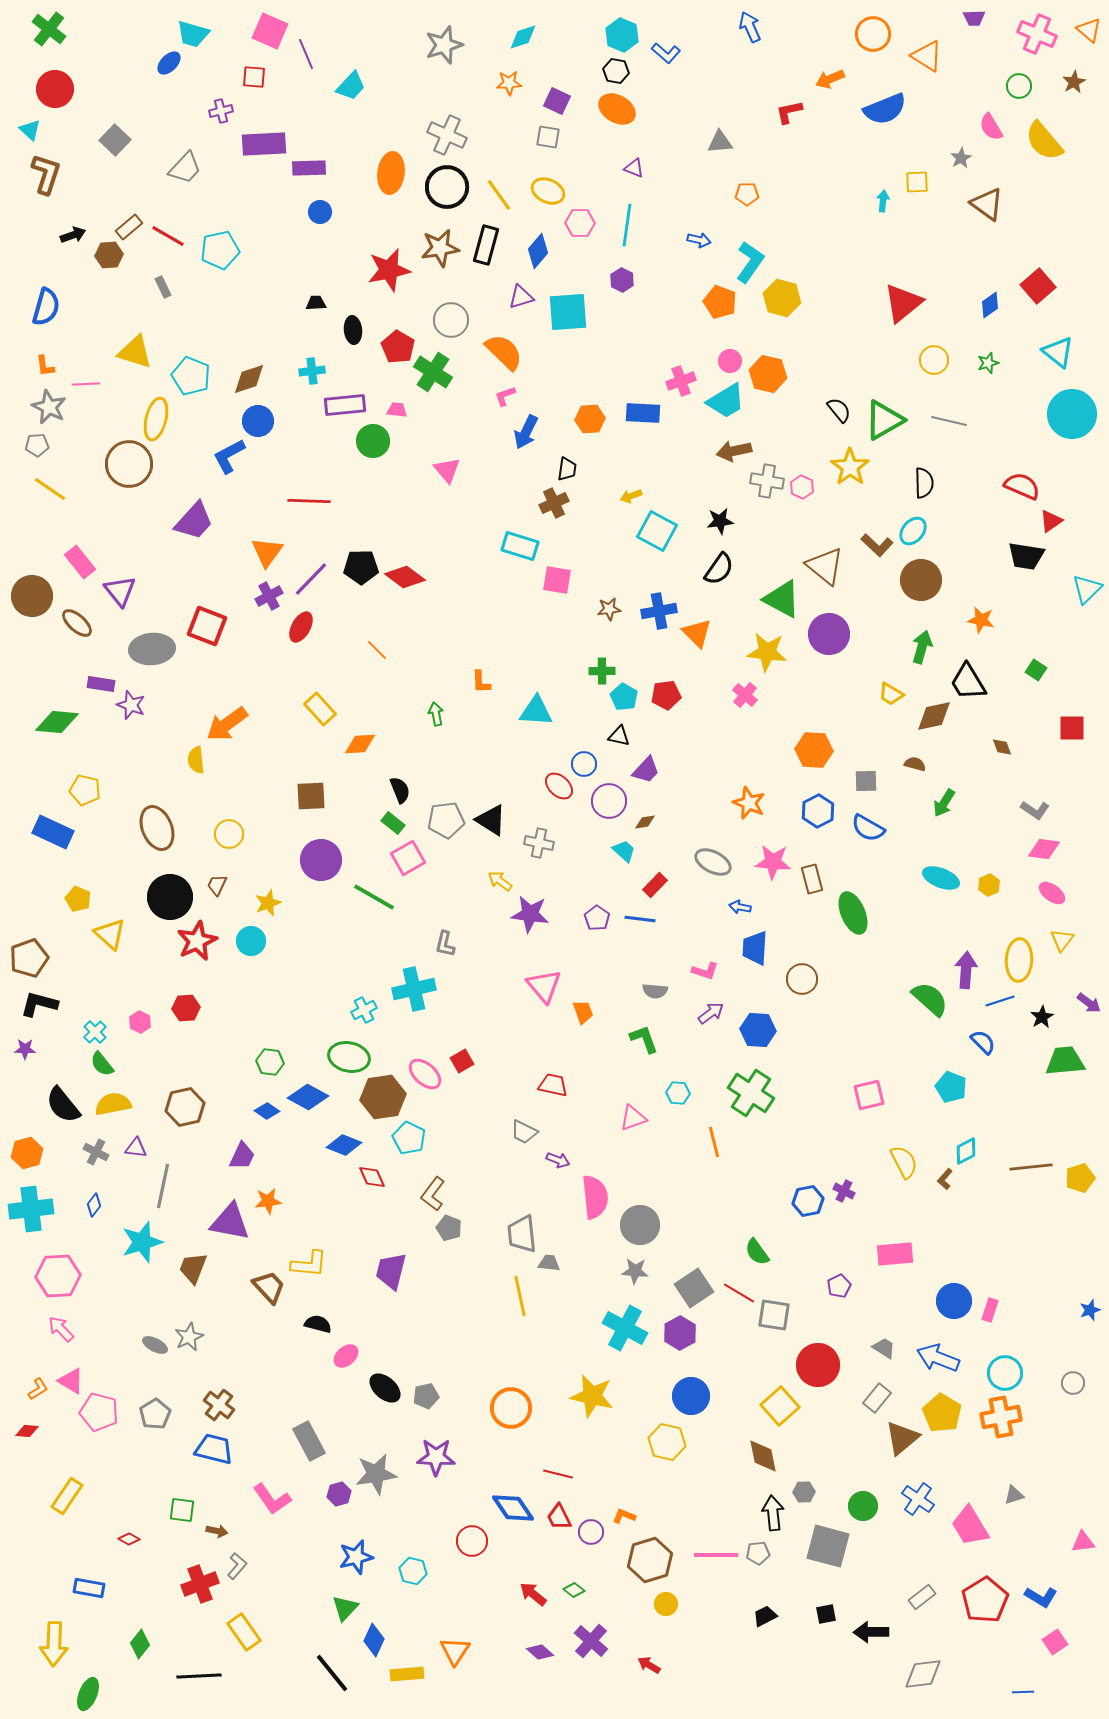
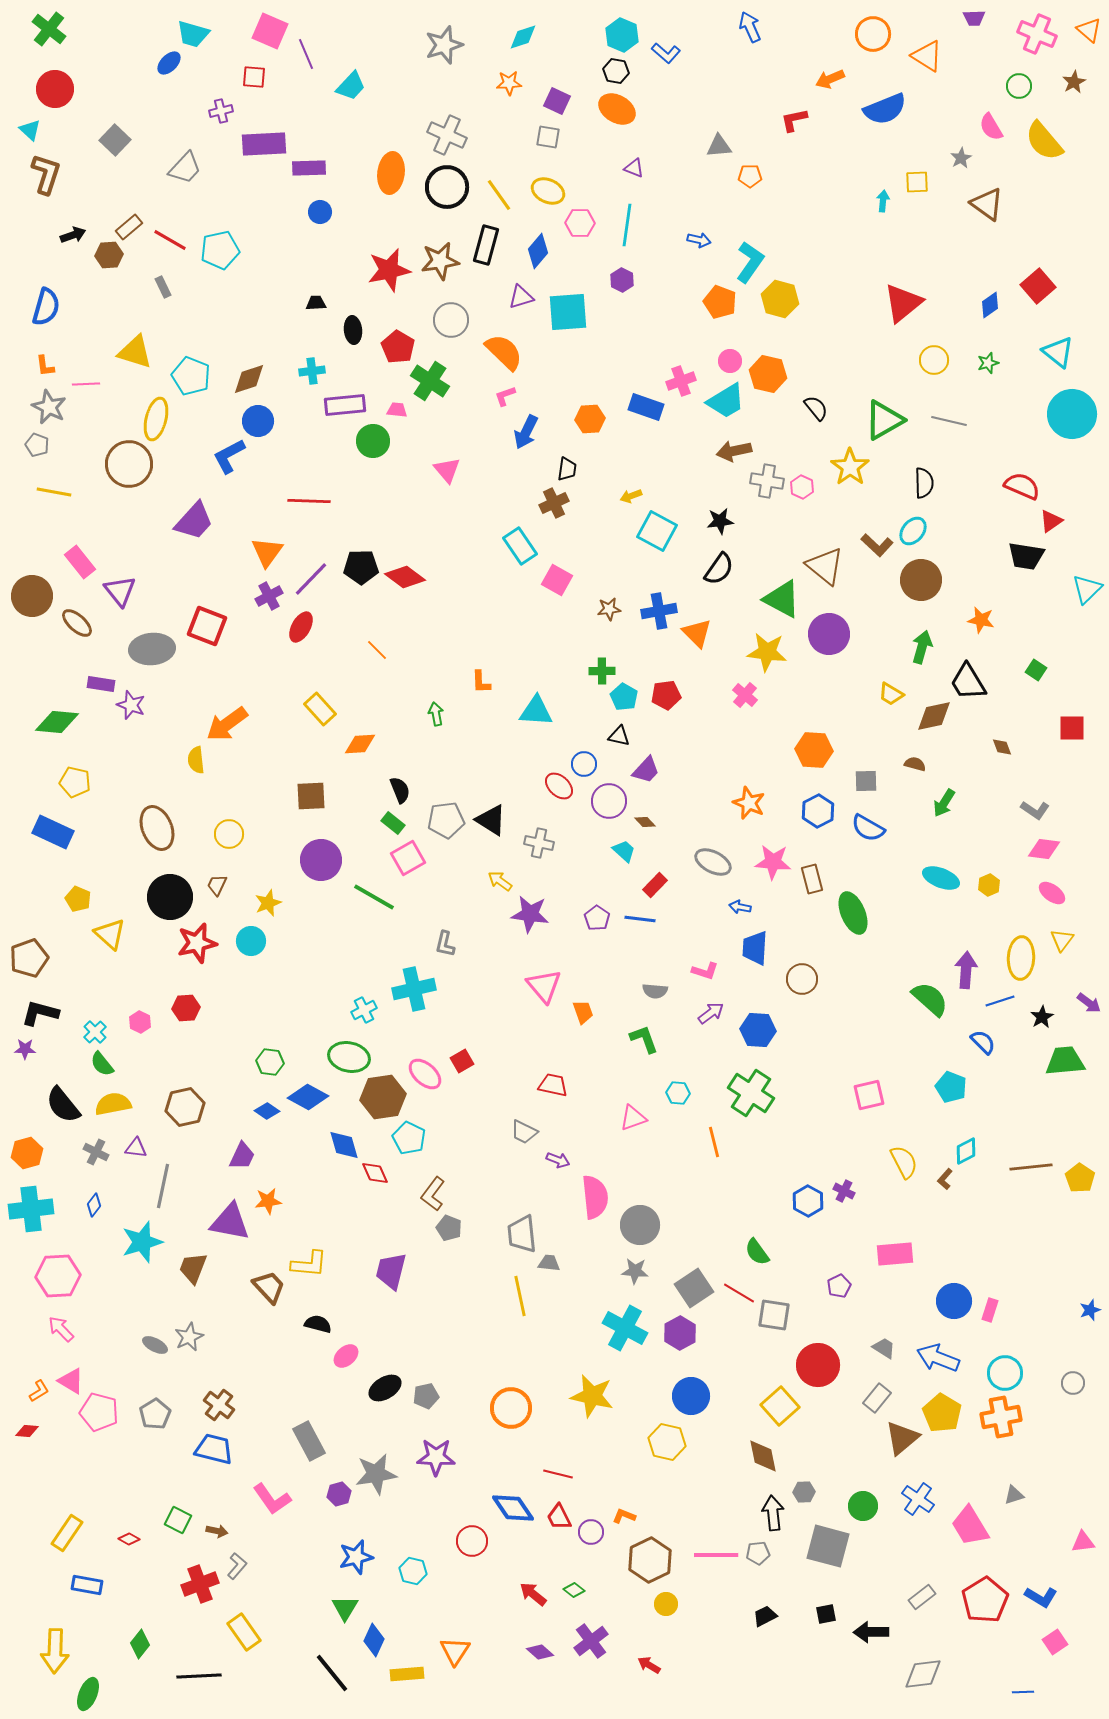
red L-shape at (789, 112): moved 5 px right, 8 px down
gray triangle at (720, 142): moved 1 px left, 4 px down
orange pentagon at (747, 194): moved 3 px right, 18 px up
red line at (168, 236): moved 2 px right, 4 px down
brown star at (440, 248): moved 13 px down
yellow hexagon at (782, 298): moved 2 px left, 1 px down
green cross at (433, 372): moved 3 px left, 9 px down
black semicircle at (839, 410): moved 23 px left, 2 px up
blue rectangle at (643, 413): moved 3 px right, 6 px up; rotated 16 degrees clockwise
gray pentagon at (37, 445): rotated 25 degrees clockwise
yellow line at (50, 489): moved 4 px right, 3 px down; rotated 24 degrees counterclockwise
cyan rectangle at (520, 546): rotated 39 degrees clockwise
pink square at (557, 580): rotated 20 degrees clockwise
yellow pentagon at (85, 790): moved 10 px left, 8 px up
brown diamond at (645, 822): rotated 55 degrees clockwise
red star at (197, 941): moved 2 px down; rotated 12 degrees clockwise
yellow ellipse at (1019, 960): moved 2 px right, 2 px up
black L-shape at (39, 1004): moved 1 px right, 9 px down
blue diamond at (344, 1145): rotated 52 degrees clockwise
red diamond at (372, 1177): moved 3 px right, 4 px up
yellow pentagon at (1080, 1178): rotated 20 degrees counterclockwise
blue hexagon at (808, 1201): rotated 20 degrees counterclockwise
black ellipse at (385, 1388): rotated 72 degrees counterclockwise
orange L-shape at (38, 1389): moved 1 px right, 2 px down
yellow rectangle at (67, 1496): moved 37 px down
green square at (182, 1510): moved 4 px left, 10 px down; rotated 20 degrees clockwise
brown hexagon at (650, 1560): rotated 9 degrees counterclockwise
blue rectangle at (89, 1588): moved 2 px left, 3 px up
green triangle at (345, 1608): rotated 12 degrees counterclockwise
purple cross at (591, 1641): rotated 12 degrees clockwise
yellow arrow at (54, 1644): moved 1 px right, 7 px down
